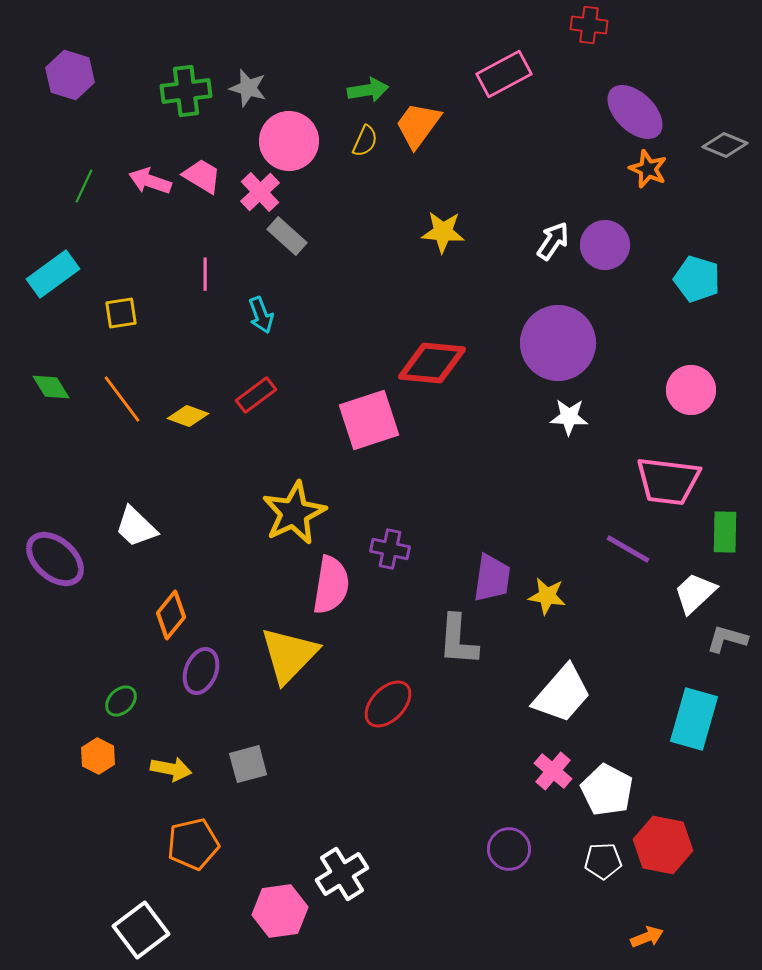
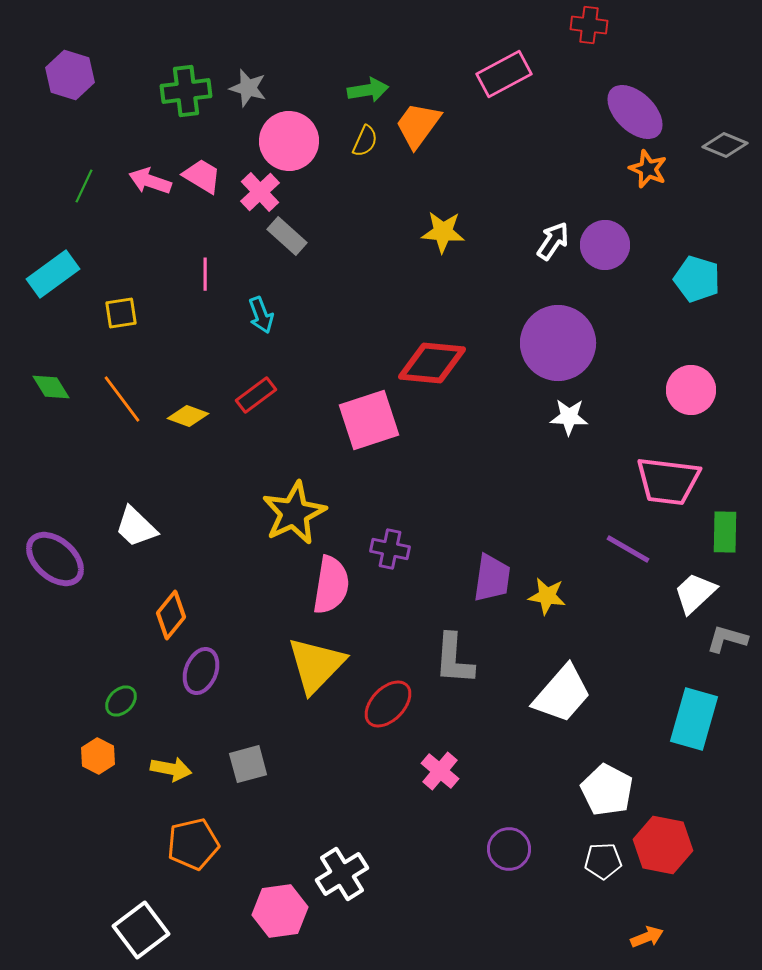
gray L-shape at (458, 640): moved 4 px left, 19 px down
yellow triangle at (289, 655): moved 27 px right, 10 px down
pink cross at (553, 771): moved 113 px left
